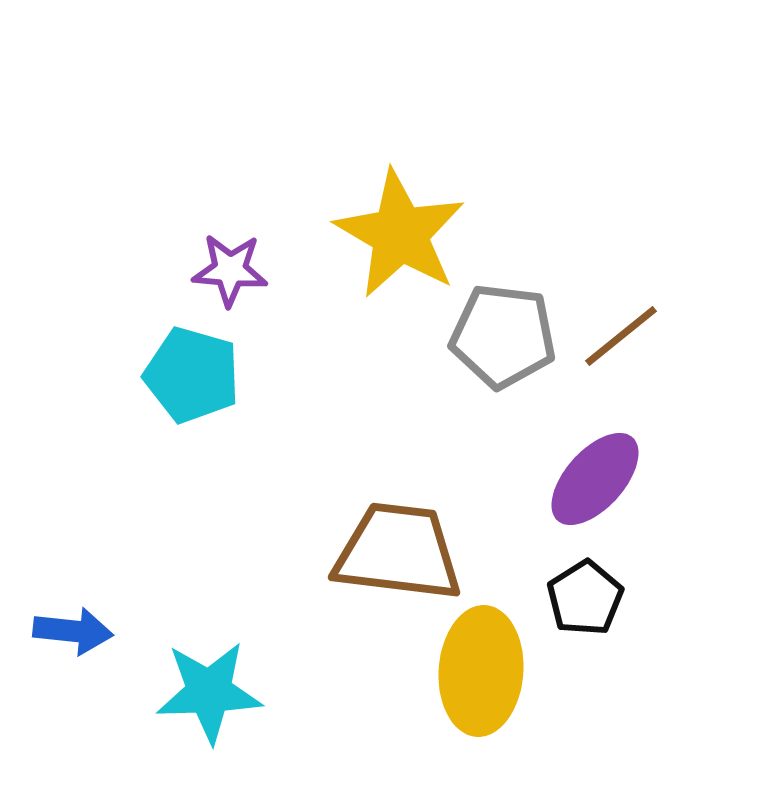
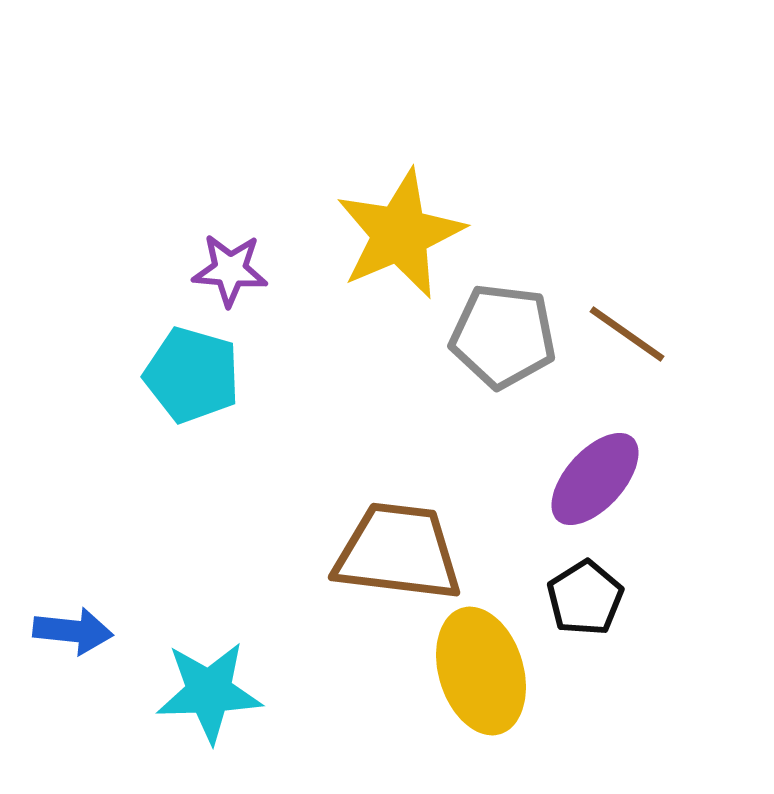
yellow star: rotated 19 degrees clockwise
brown line: moved 6 px right, 2 px up; rotated 74 degrees clockwise
yellow ellipse: rotated 21 degrees counterclockwise
